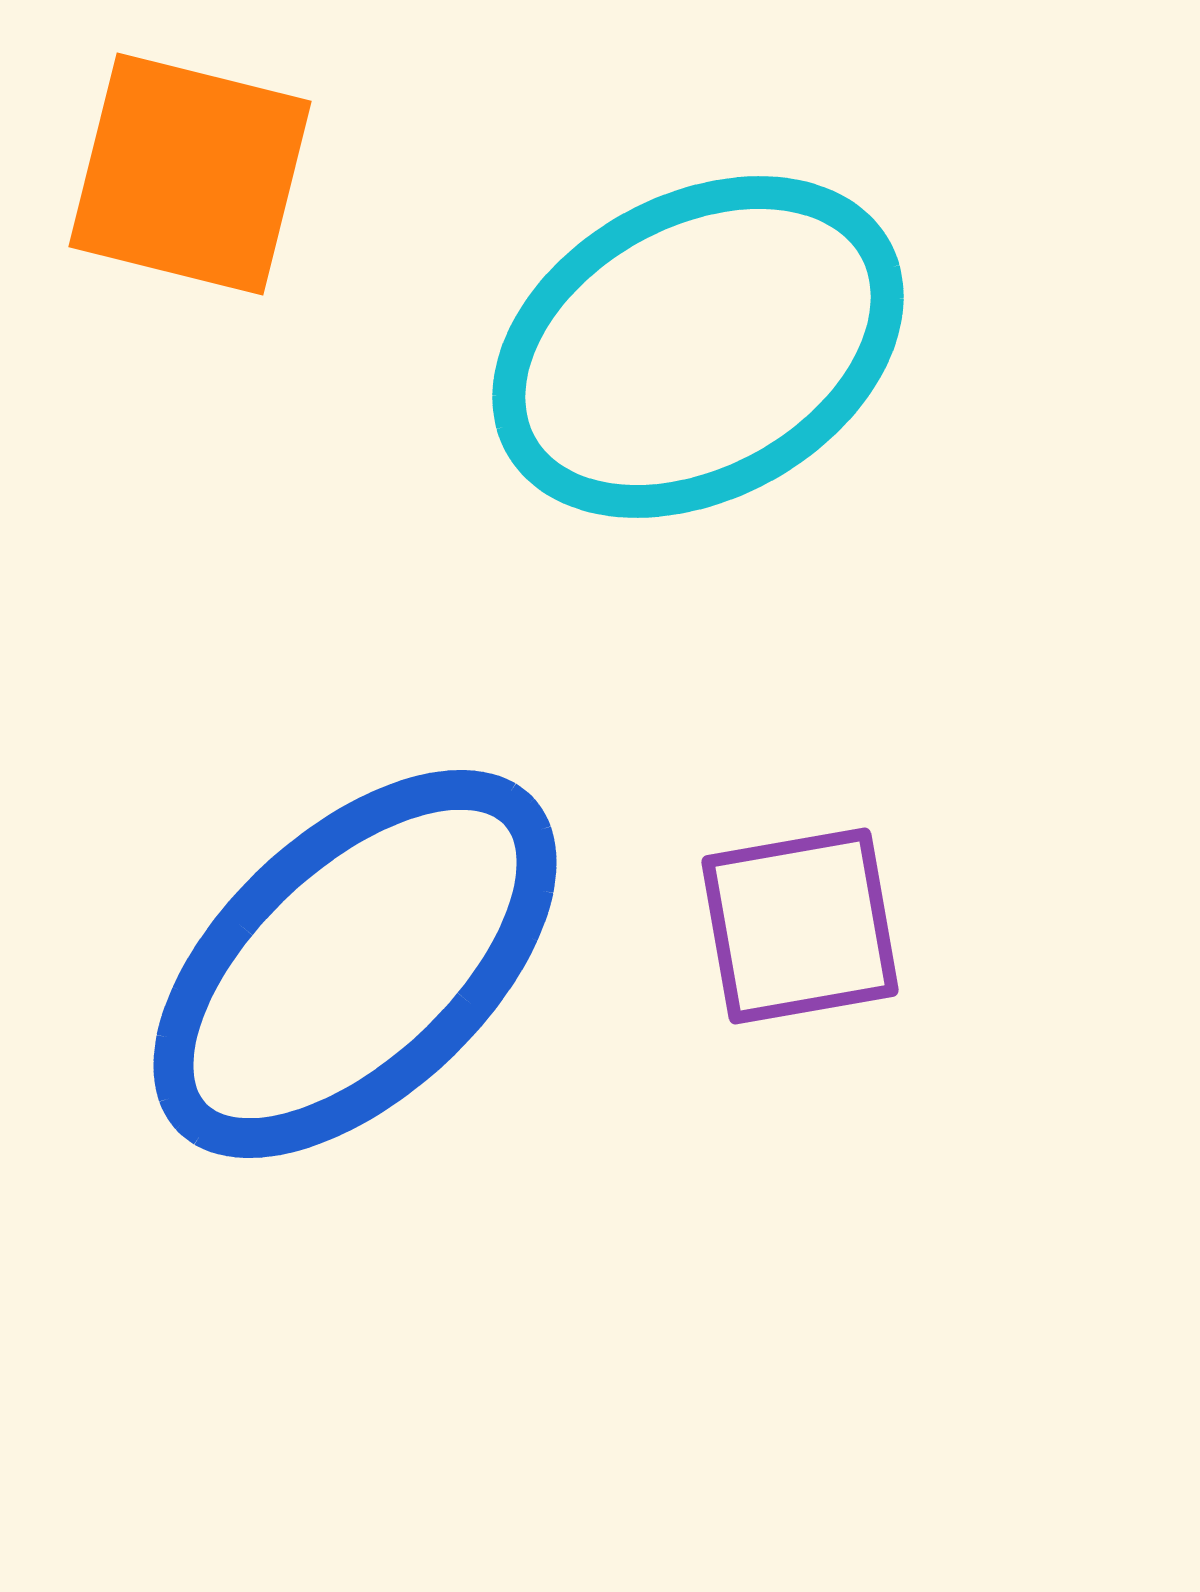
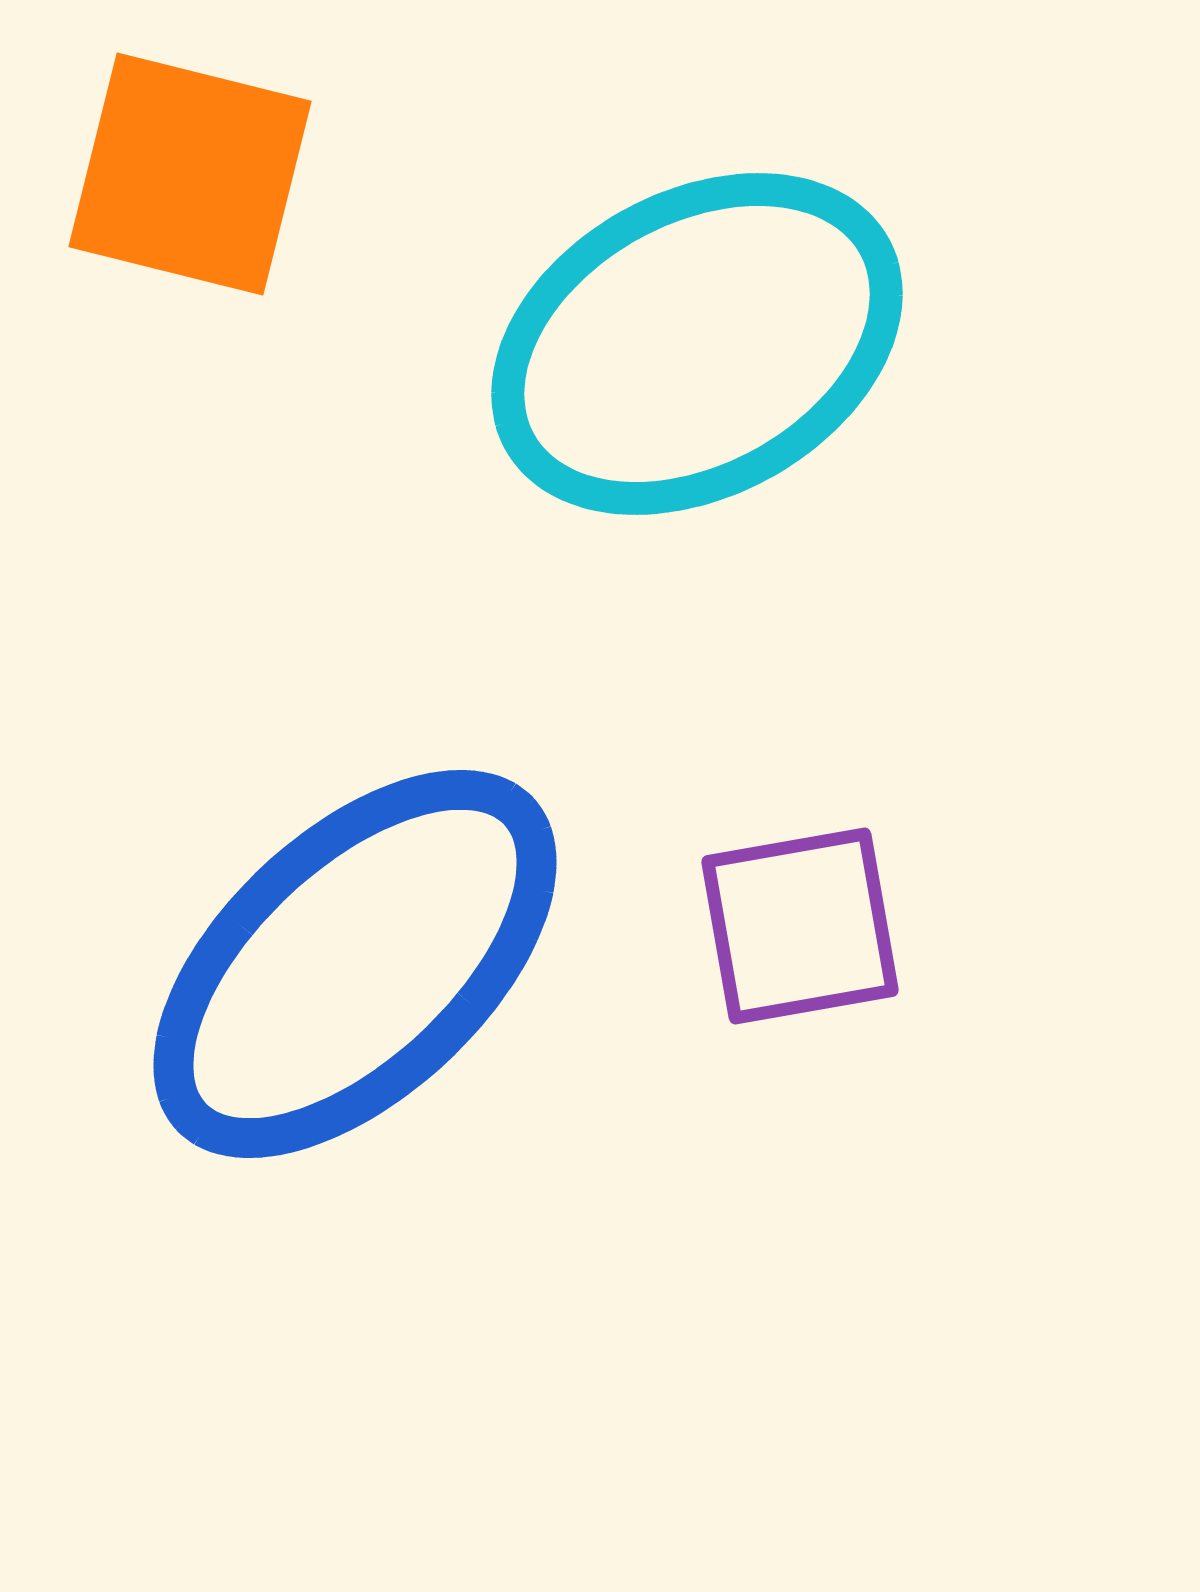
cyan ellipse: moved 1 px left, 3 px up
